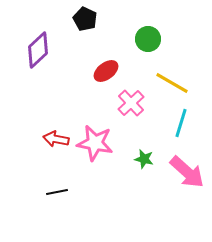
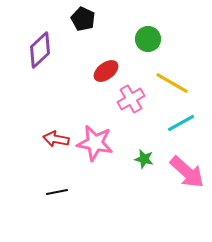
black pentagon: moved 2 px left
purple diamond: moved 2 px right
pink cross: moved 4 px up; rotated 12 degrees clockwise
cyan line: rotated 44 degrees clockwise
